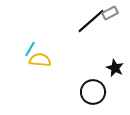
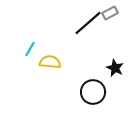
black line: moved 3 px left, 2 px down
yellow semicircle: moved 10 px right, 2 px down
